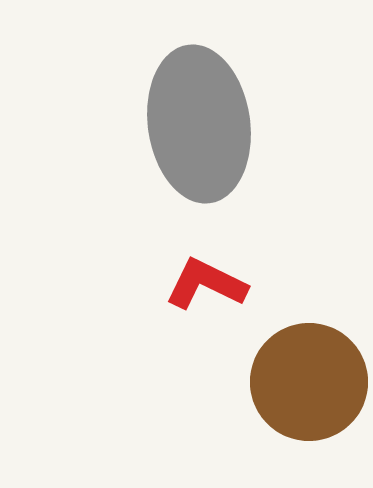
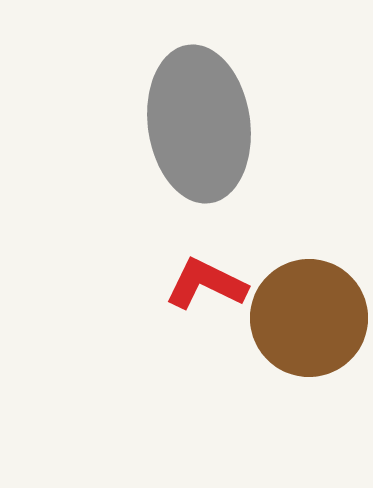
brown circle: moved 64 px up
